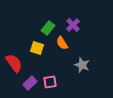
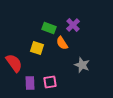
green rectangle: moved 1 px right; rotated 72 degrees clockwise
purple rectangle: rotated 48 degrees counterclockwise
